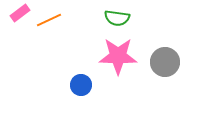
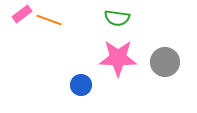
pink rectangle: moved 2 px right, 1 px down
orange line: rotated 45 degrees clockwise
pink star: moved 2 px down
